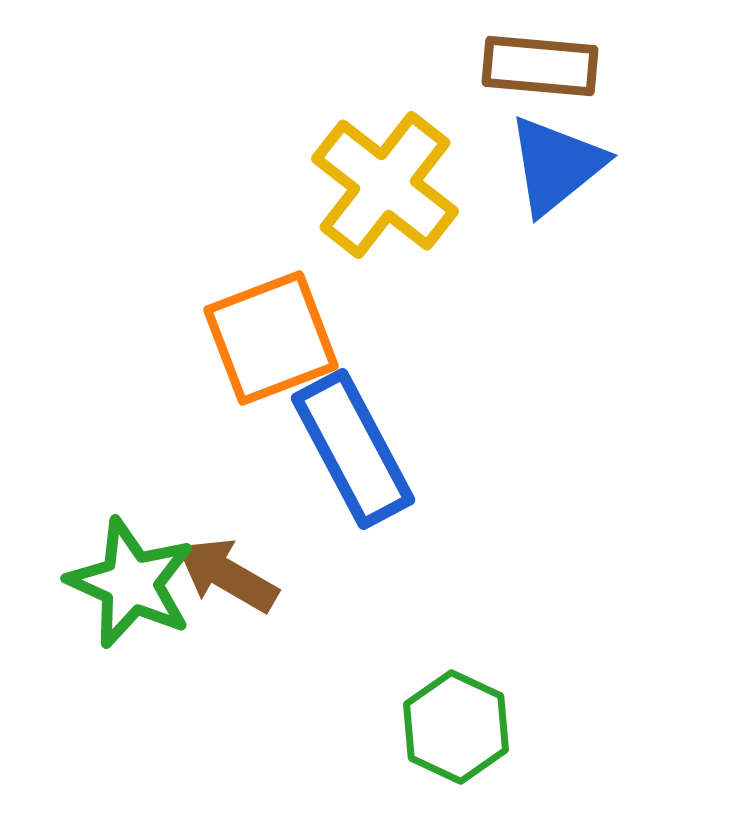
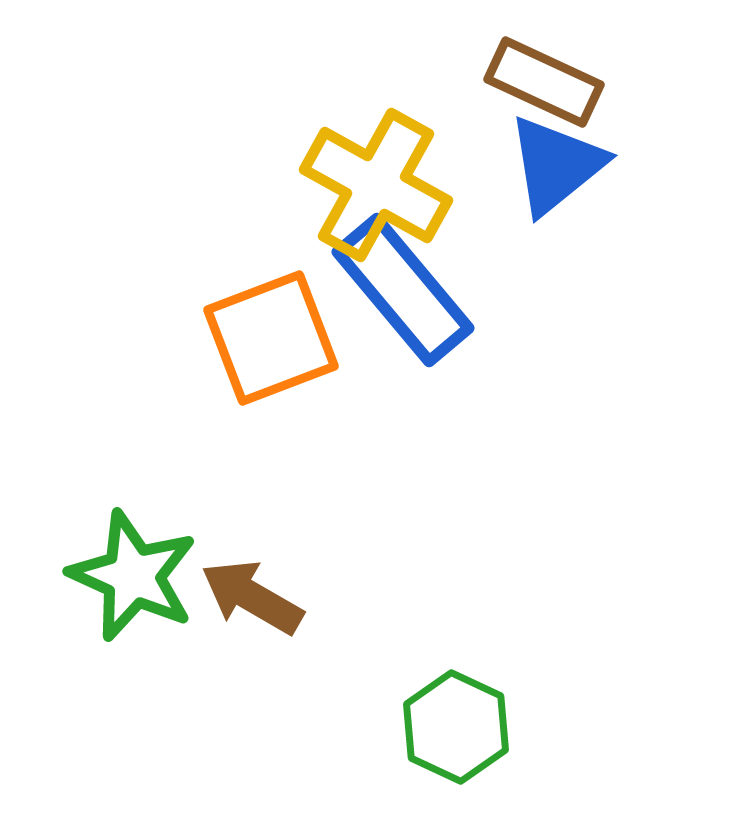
brown rectangle: moved 4 px right, 16 px down; rotated 20 degrees clockwise
yellow cross: moved 9 px left; rotated 9 degrees counterclockwise
blue rectangle: moved 50 px right, 159 px up; rotated 12 degrees counterclockwise
brown arrow: moved 25 px right, 22 px down
green star: moved 2 px right, 7 px up
